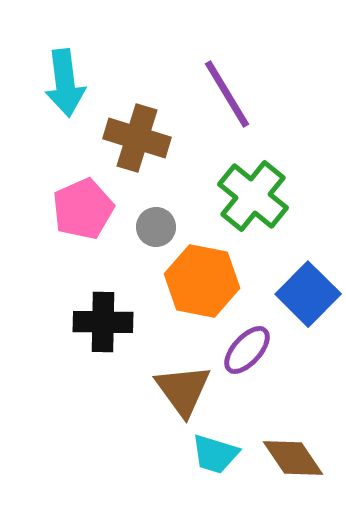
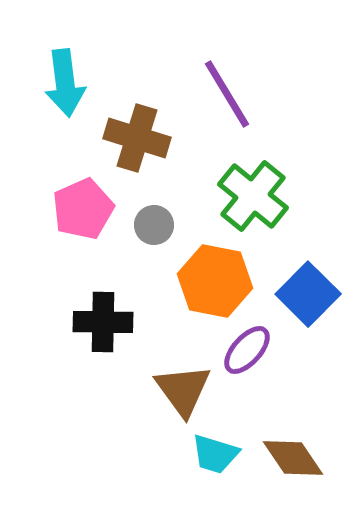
gray circle: moved 2 px left, 2 px up
orange hexagon: moved 13 px right
